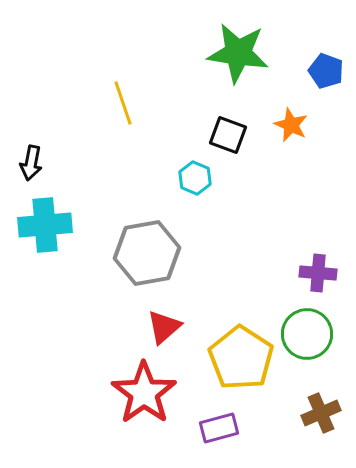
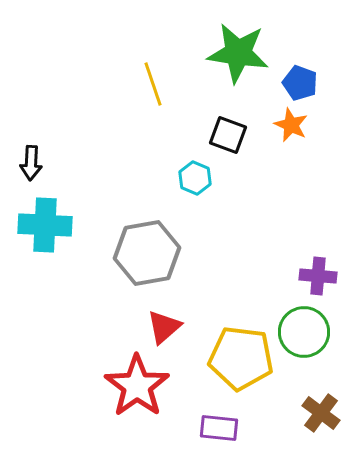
blue pentagon: moved 26 px left, 12 px down
yellow line: moved 30 px right, 19 px up
black arrow: rotated 8 degrees counterclockwise
cyan cross: rotated 8 degrees clockwise
purple cross: moved 3 px down
green circle: moved 3 px left, 2 px up
yellow pentagon: rotated 26 degrees counterclockwise
red star: moved 7 px left, 7 px up
brown cross: rotated 30 degrees counterclockwise
purple rectangle: rotated 21 degrees clockwise
